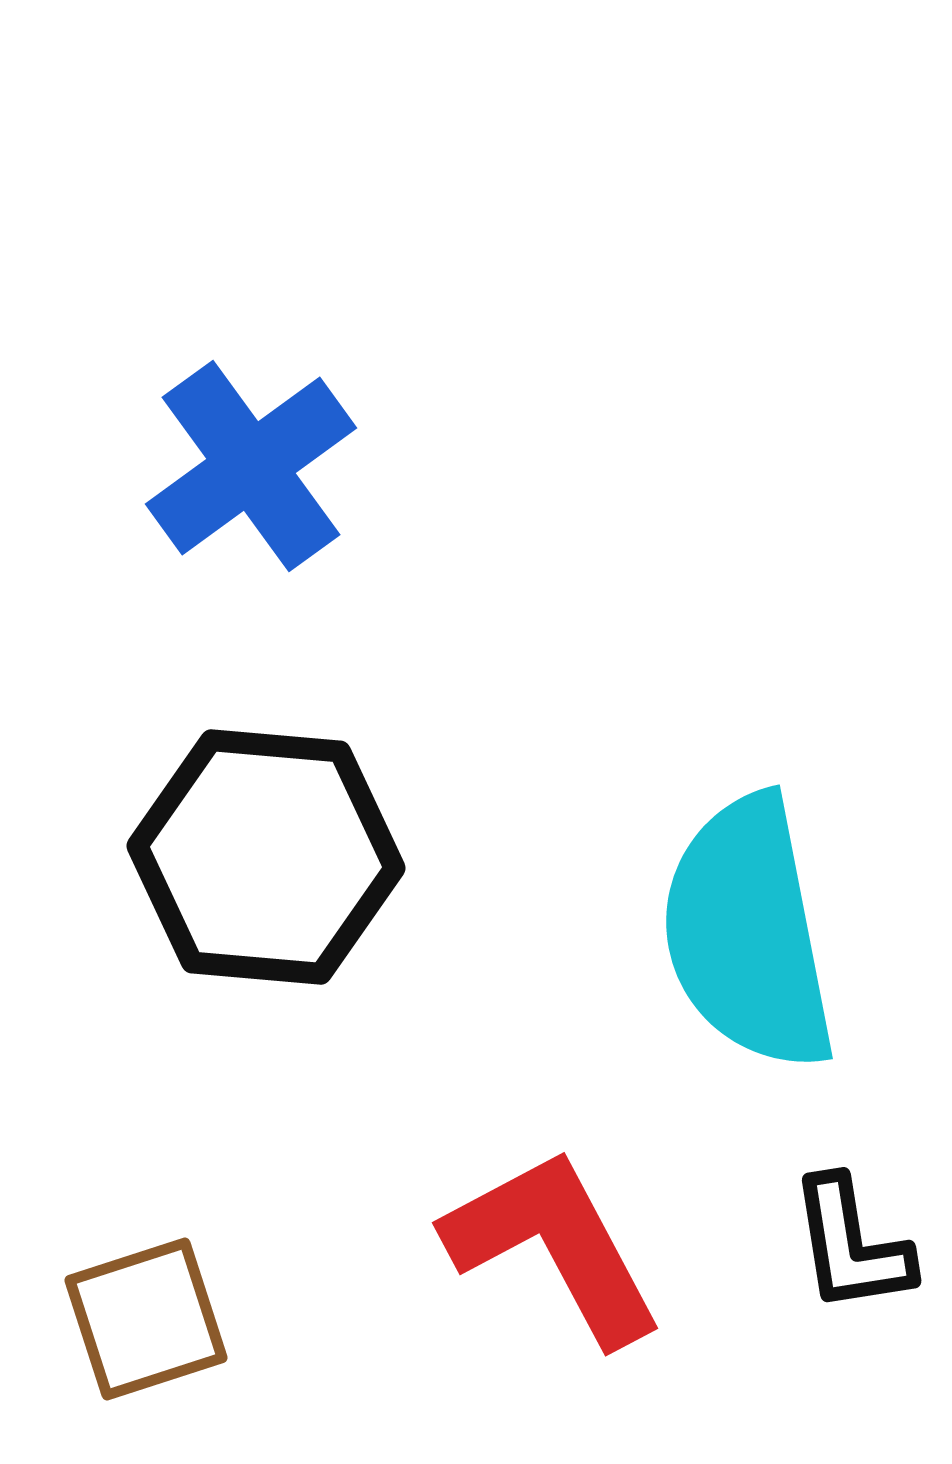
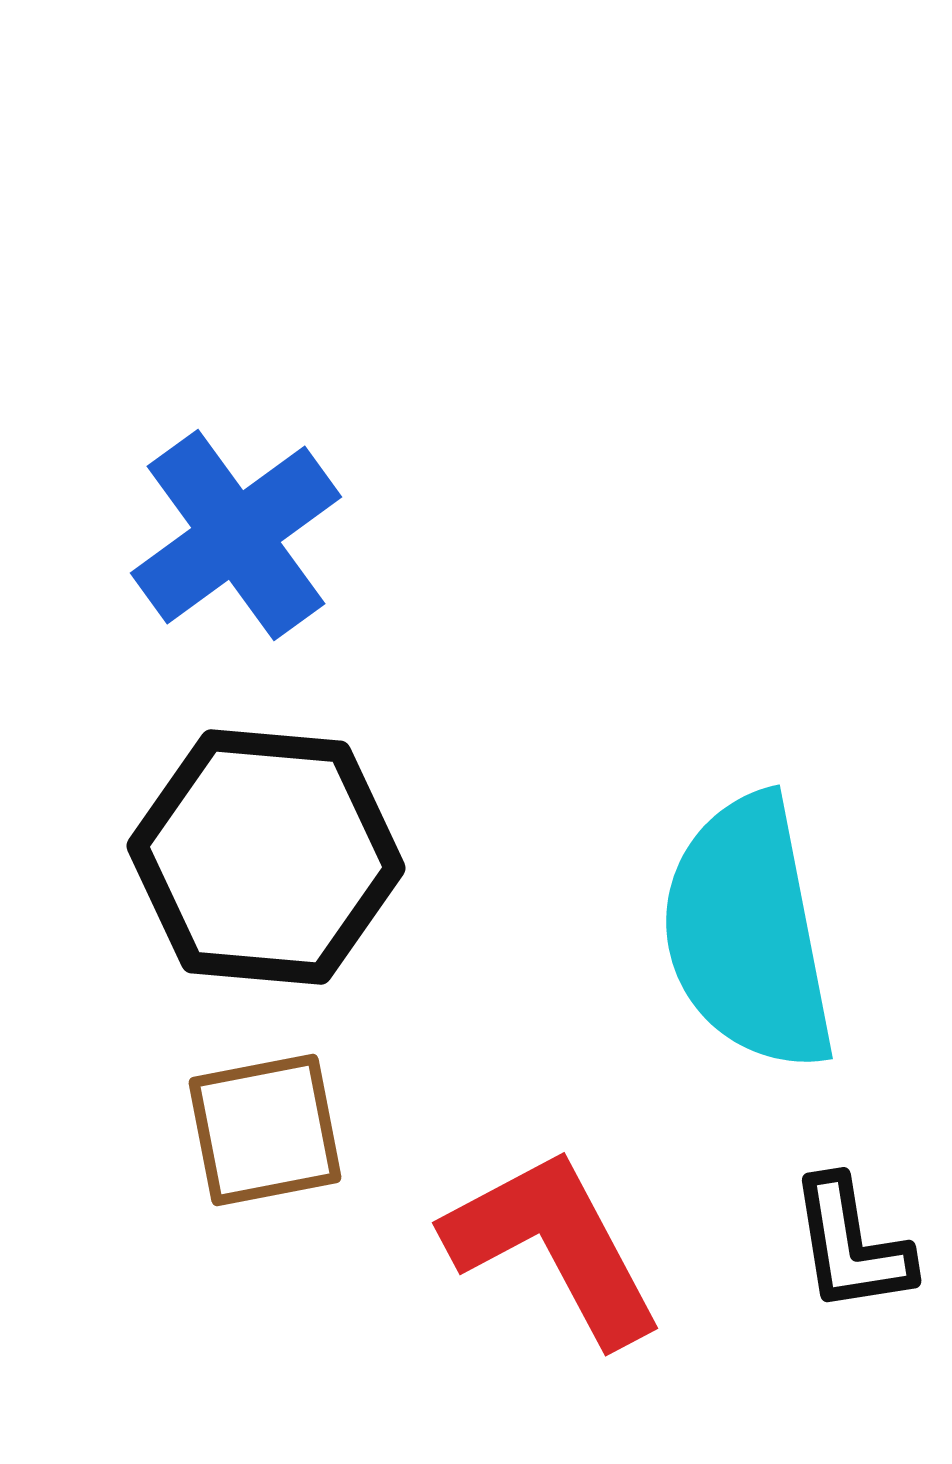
blue cross: moved 15 px left, 69 px down
brown square: moved 119 px right, 189 px up; rotated 7 degrees clockwise
